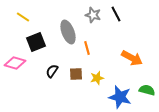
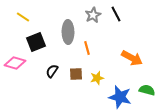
gray star: rotated 28 degrees clockwise
gray ellipse: rotated 20 degrees clockwise
